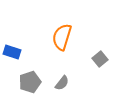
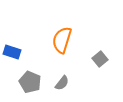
orange semicircle: moved 3 px down
gray pentagon: rotated 30 degrees counterclockwise
